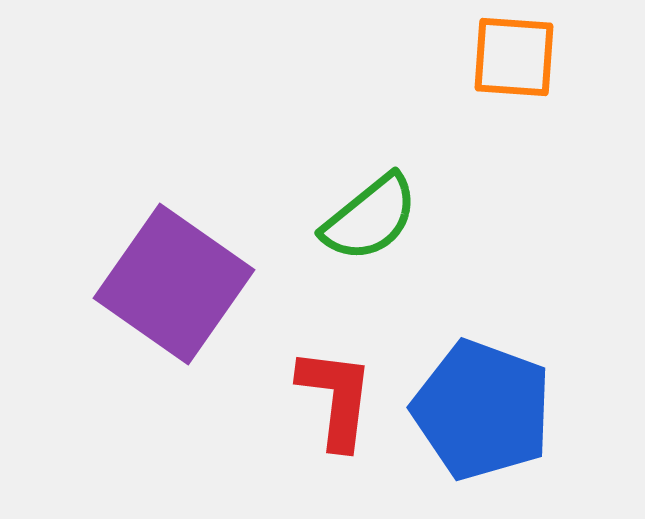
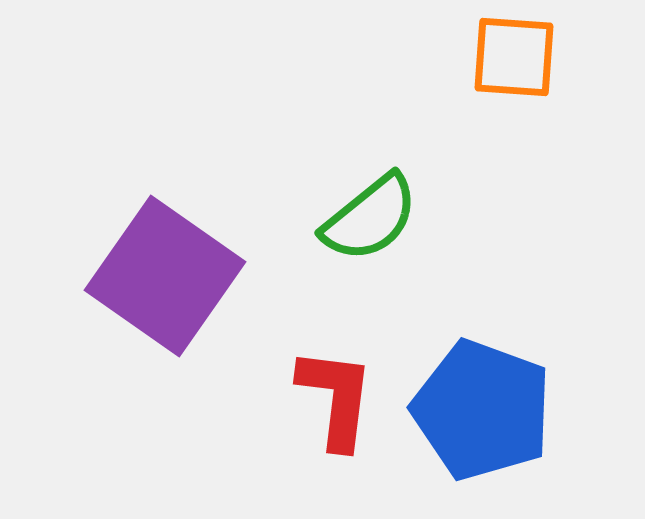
purple square: moved 9 px left, 8 px up
